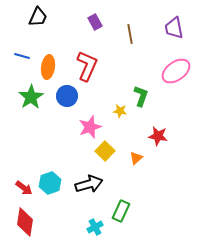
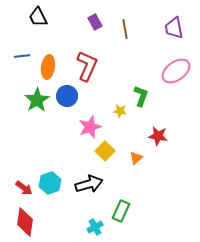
black trapezoid: rotated 130 degrees clockwise
brown line: moved 5 px left, 5 px up
blue line: rotated 21 degrees counterclockwise
green star: moved 6 px right, 3 px down
